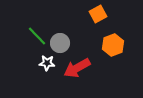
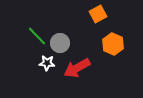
orange hexagon: moved 1 px up; rotated 15 degrees counterclockwise
